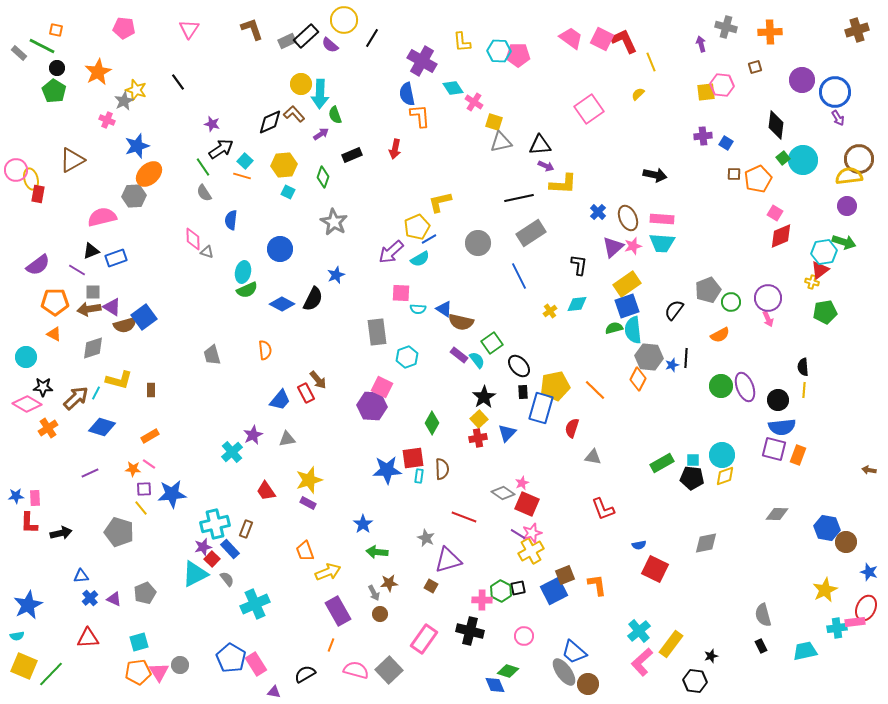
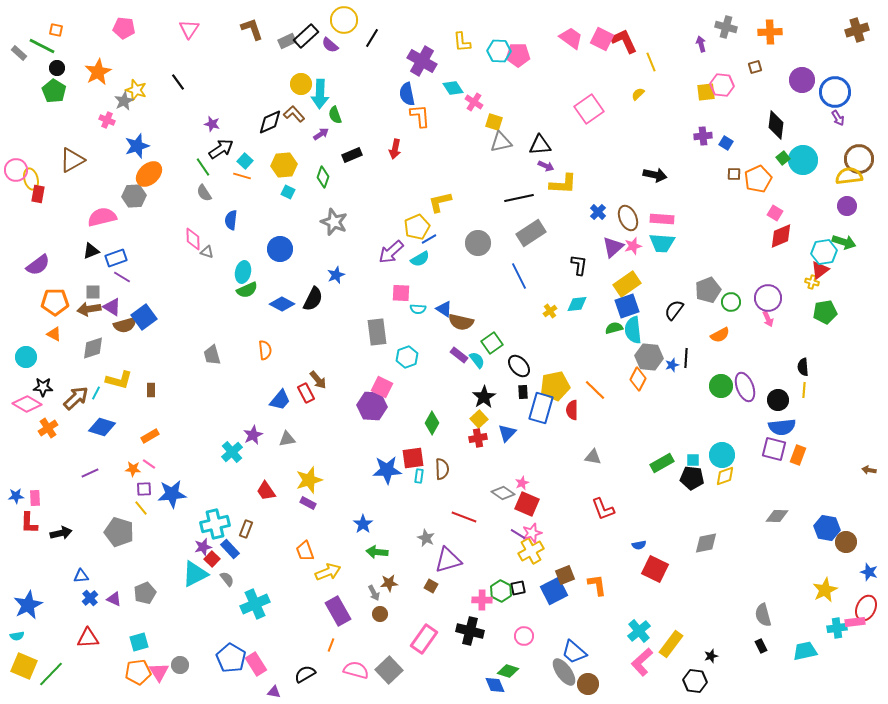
gray star at (334, 222): rotated 8 degrees counterclockwise
purple line at (77, 270): moved 45 px right, 7 px down
red semicircle at (572, 428): moved 18 px up; rotated 18 degrees counterclockwise
gray diamond at (777, 514): moved 2 px down
